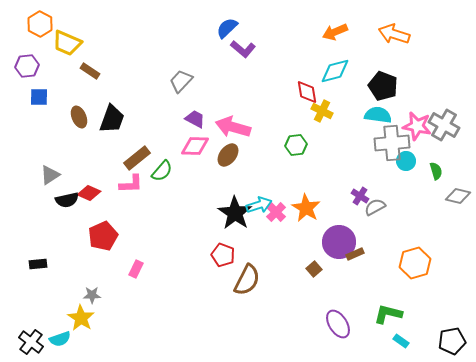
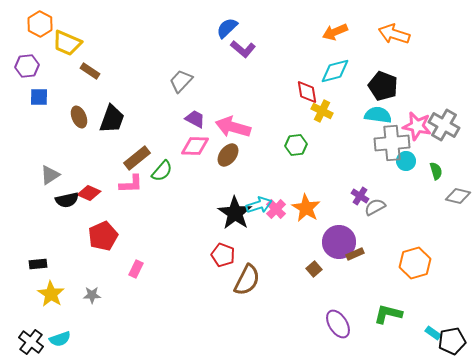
pink cross at (276, 212): moved 3 px up
yellow star at (81, 318): moved 30 px left, 24 px up
cyan rectangle at (401, 341): moved 32 px right, 8 px up
